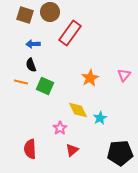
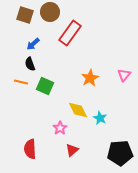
blue arrow: rotated 40 degrees counterclockwise
black semicircle: moved 1 px left, 1 px up
cyan star: rotated 16 degrees counterclockwise
